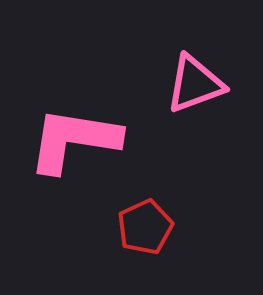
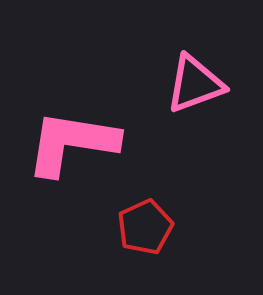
pink L-shape: moved 2 px left, 3 px down
